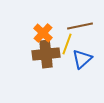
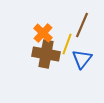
brown line: moved 2 px right, 1 px up; rotated 55 degrees counterclockwise
brown cross: rotated 16 degrees clockwise
blue triangle: rotated 10 degrees counterclockwise
